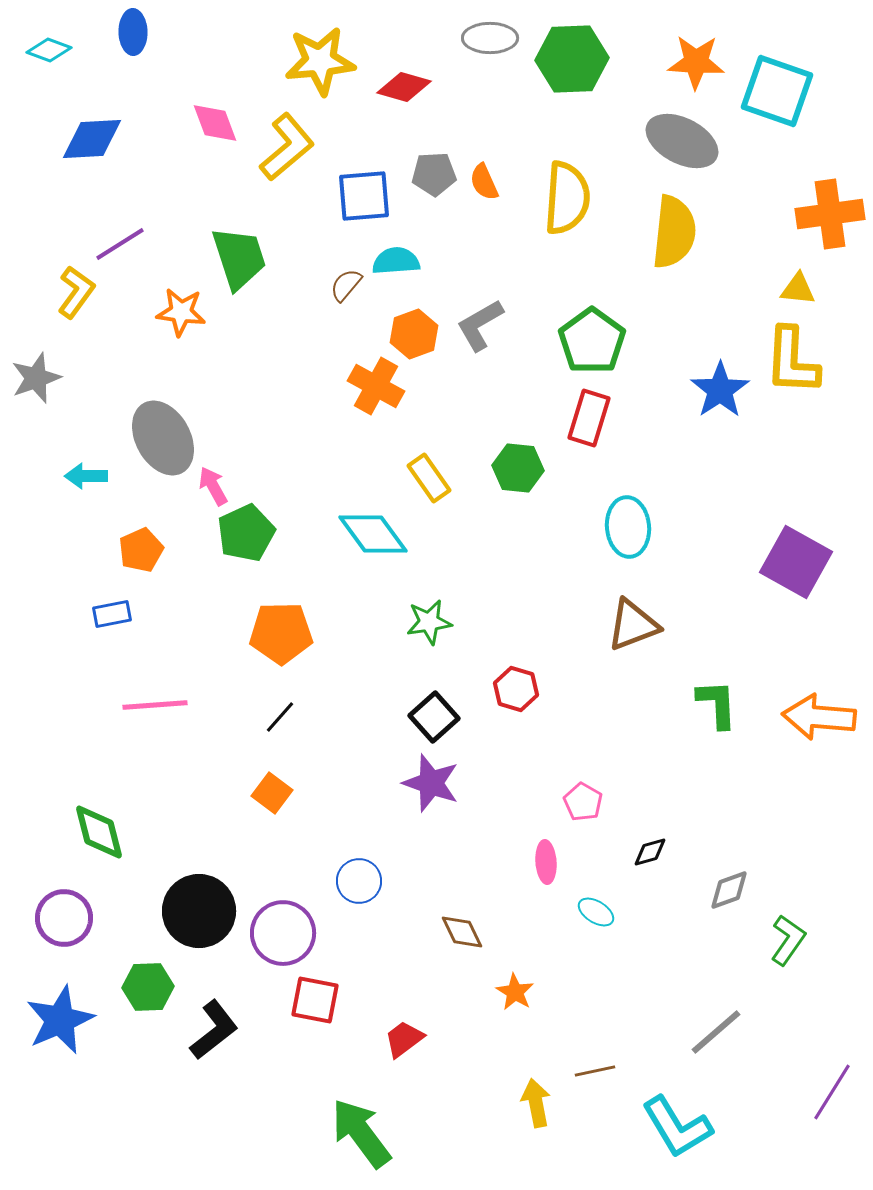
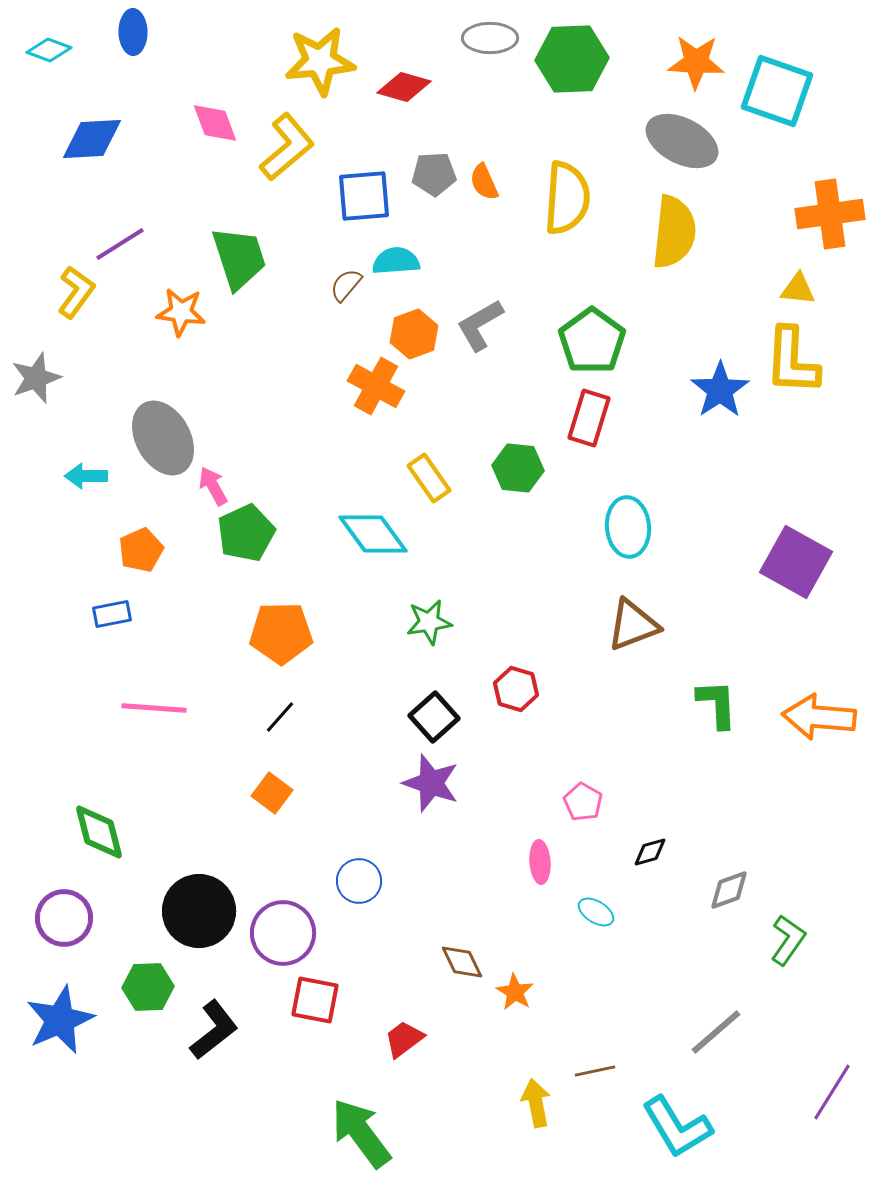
pink line at (155, 705): moved 1 px left, 3 px down; rotated 8 degrees clockwise
pink ellipse at (546, 862): moved 6 px left
brown diamond at (462, 932): moved 30 px down
